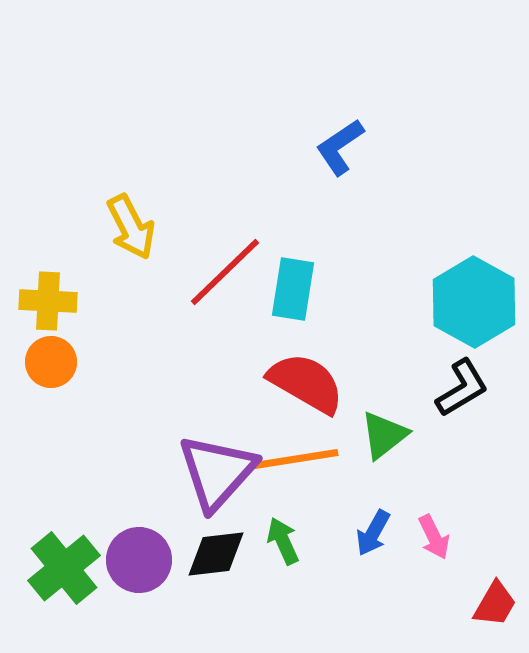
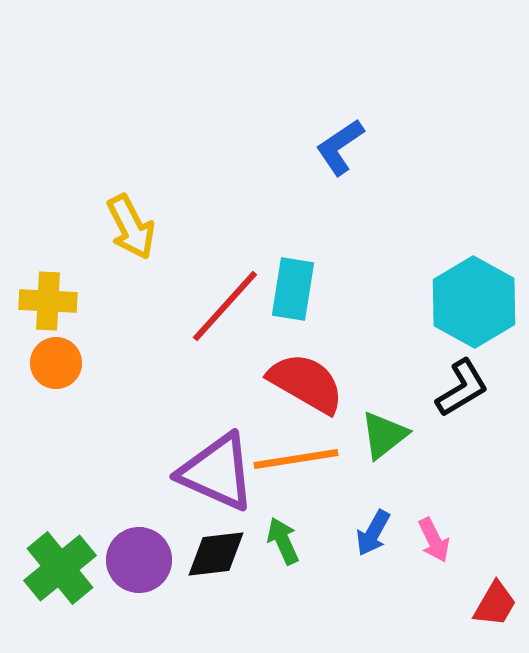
red line: moved 34 px down; rotated 4 degrees counterclockwise
orange circle: moved 5 px right, 1 px down
purple triangle: rotated 48 degrees counterclockwise
pink arrow: moved 3 px down
green cross: moved 4 px left
